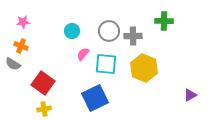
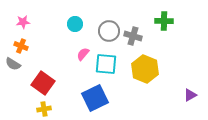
cyan circle: moved 3 px right, 7 px up
gray cross: rotated 18 degrees clockwise
yellow hexagon: moved 1 px right, 1 px down
